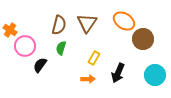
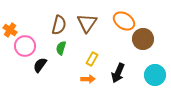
yellow rectangle: moved 2 px left, 1 px down
